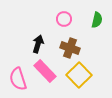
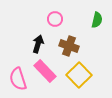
pink circle: moved 9 px left
brown cross: moved 1 px left, 2 px up
